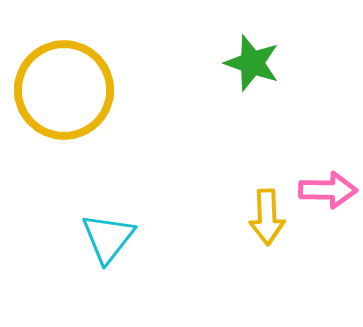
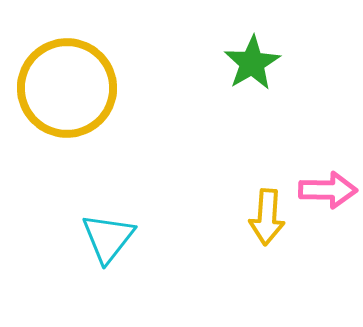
green star: rotated 22 degrees clockwise
yellow circle: moved 3 px right, 2 px up
yellow arrow: rotated 6 degrees clockwise
